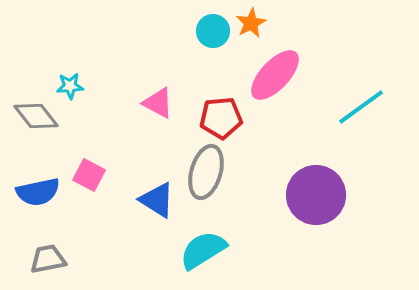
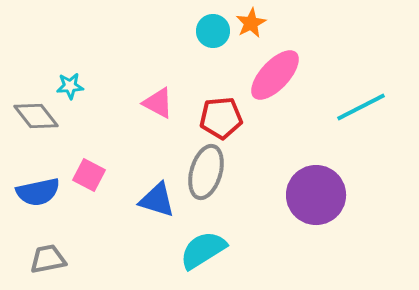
cyan line: rotated 9 degrees clockwise
blue triangle: rotated 15 degrees counterclockwise
